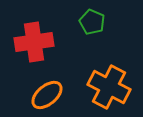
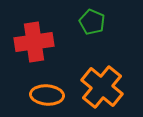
orange cross: moved 7 px left; rotated 12 degrees clockwise
orange ellipse: rotated 44 degrees clockwise
